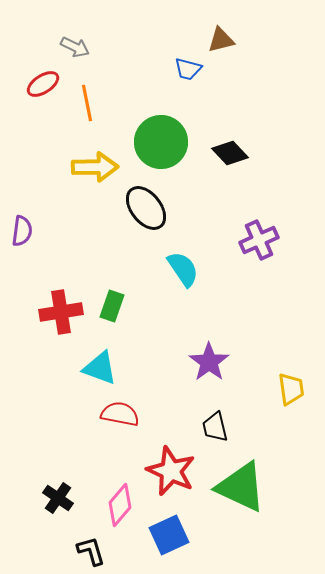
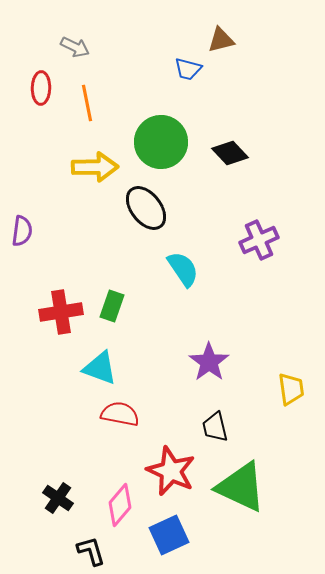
red ellipse: moved 2 px left, 4 px down; rotated 56 degrees counterclockwise
